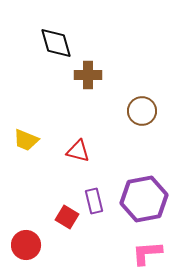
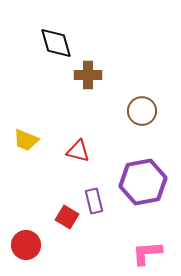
purple hexagon: moved 1 px left, 17 px up
